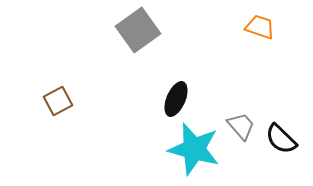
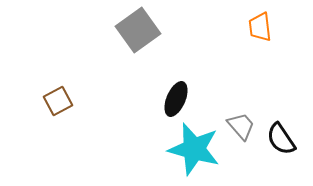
orange trapezoid: rotated 116 degrees counterclockwise
black semicircle: rotated 12 degrees clockwise
